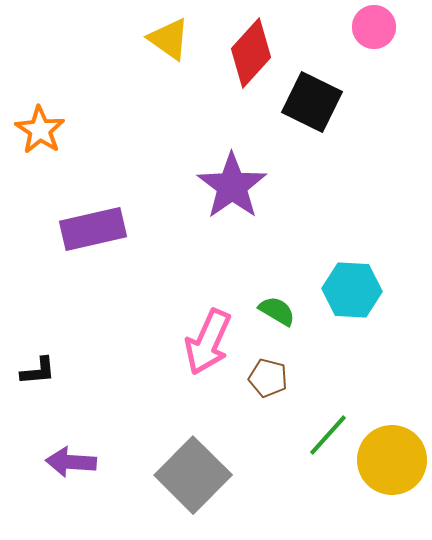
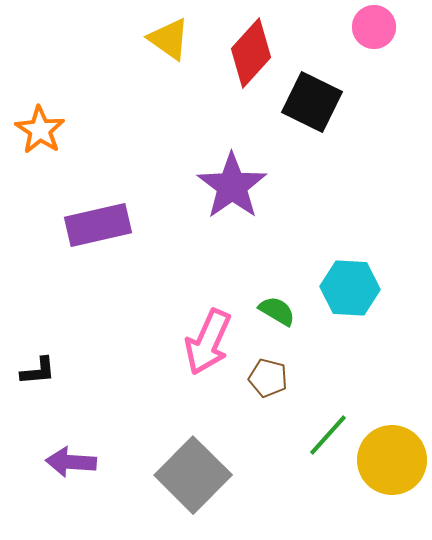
purple rectangle: moved 5 px right, 4 px up
cyan hexagon: moved 2 px left, 2 px up
